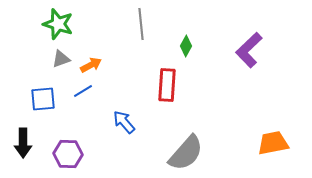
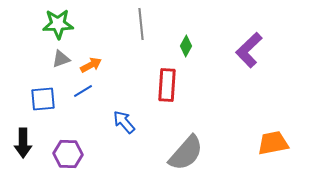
green star: rotated 20 degrees counterclockwise
